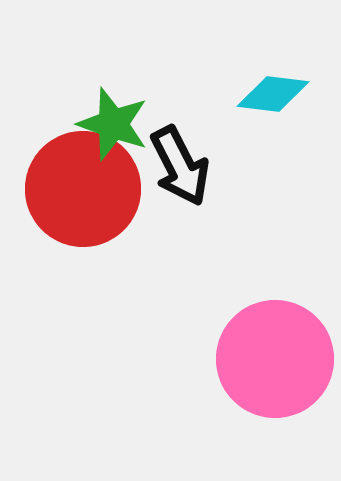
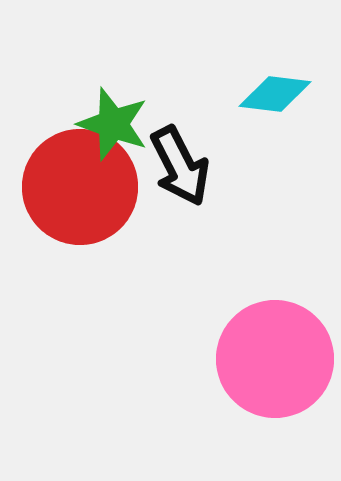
cyan diamond: moved 2 px right
red circle: moved 3 px left, 2 px up
